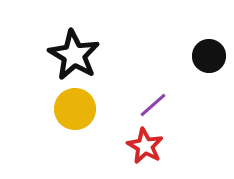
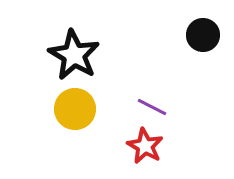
black circle: moved 6 px left, 21 px up
purple line: moved 1 px left, 2 px down; rotated 68 degrees clockwise
